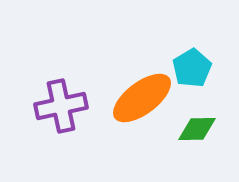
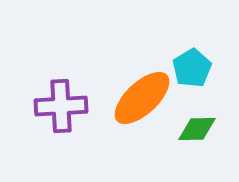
orange ellipse: rotated 6 degrees counterclockwise
purple cross: rotated 9 degrees clockwise
